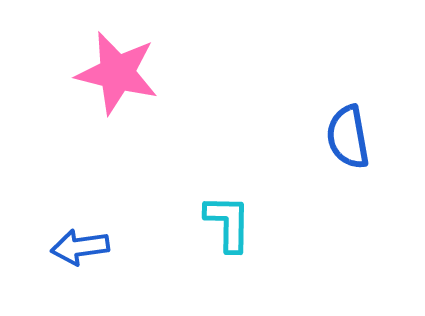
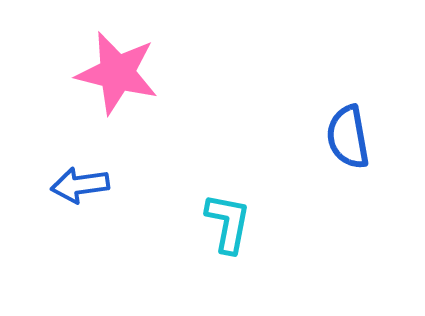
cyan L-shape: rotated 10 degrees clockwise
blue arrow: moved 62 px up
